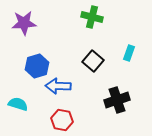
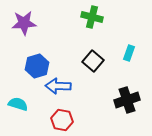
black cross: moved 10 px right
